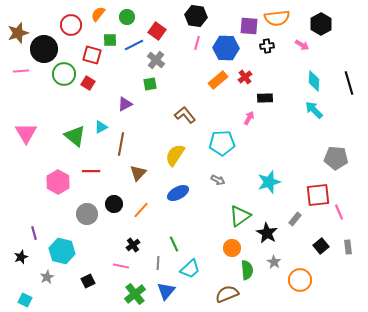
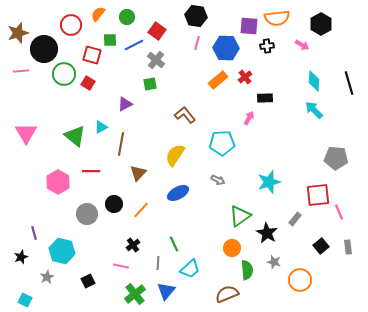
gray star at (274, 262): rotated 16 degrees counterclockwise
